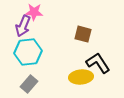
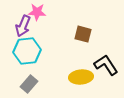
pink star: moved 3 px right
cyan hexagon: moved 1 px left, 1 px up
black L-shape: moved 8 px right, 2 px down
